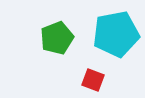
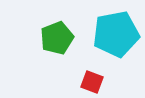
red square: moved 1 px left, 2 px down
